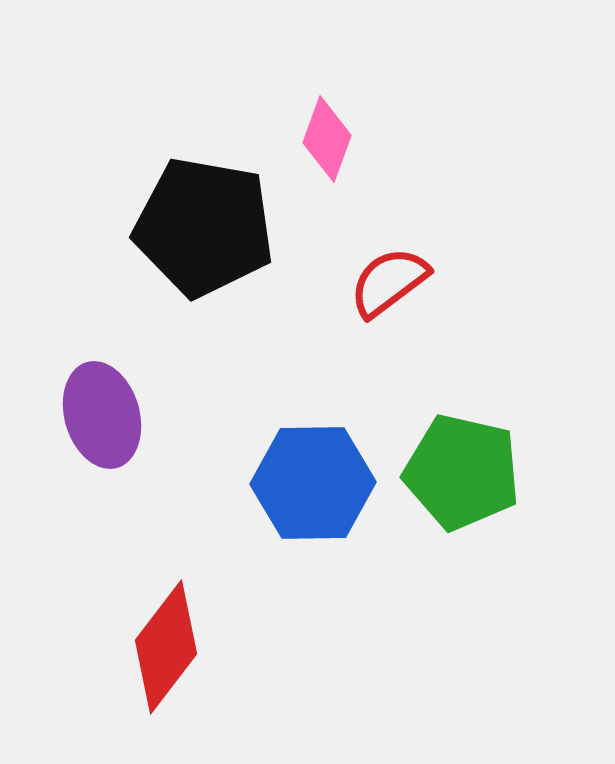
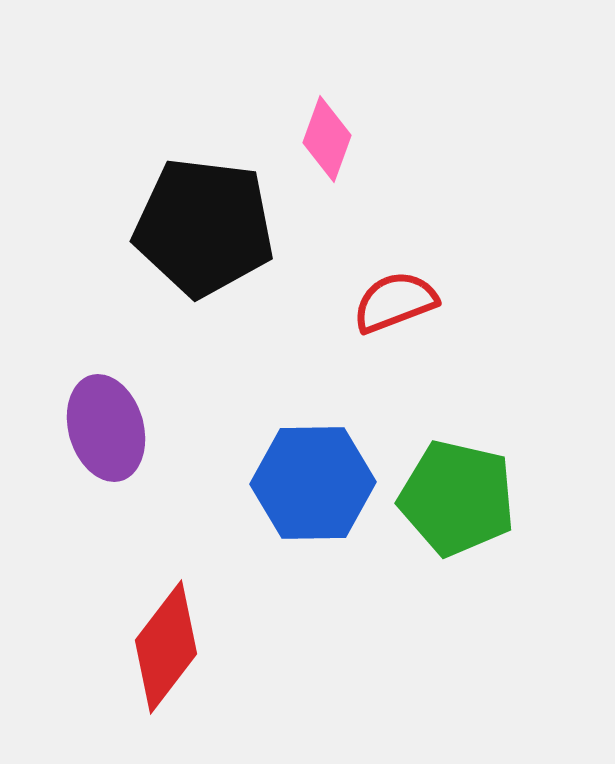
black pentagon: rotated 3 degrees counterclockwise
red semicircle: moved 6 px right, 20 px down; rotated 16 degrees clockwise
purple ellipse: moved 4 px right, 13 px down
green pentagon: moved 5 px left, 26 px down
